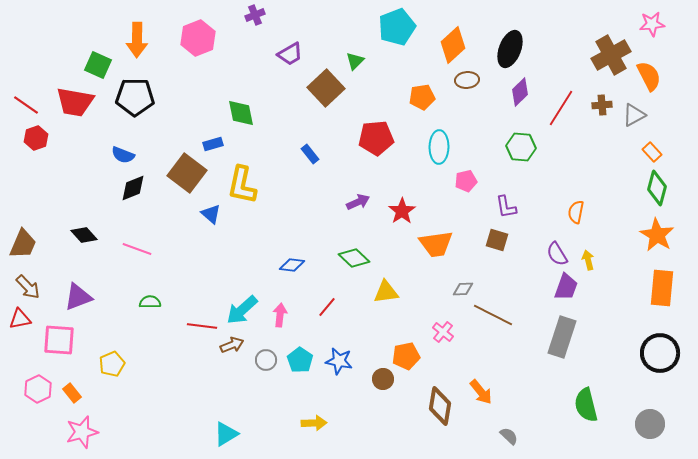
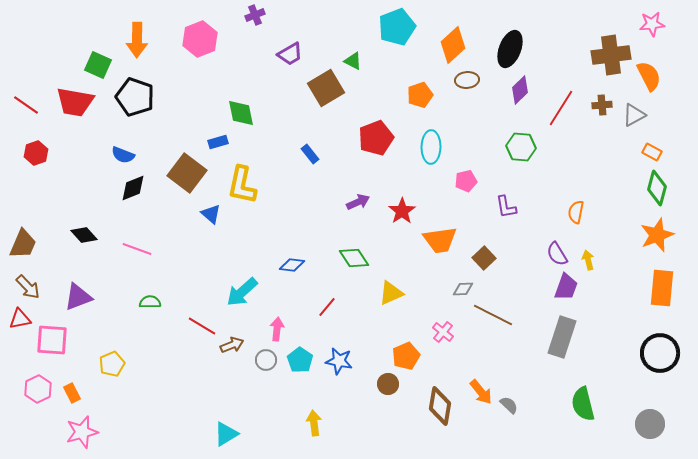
pink hexagon at (198, 38): moved 2 px right, 1 px down
brown cross at (611, 55): rotated 21 degrees clockwise
green triangle at (355, 61): moved 2 px left; rotated 48 degrees counterclockwise
brown square at (326, 88): rotated 12 degrees clockwise
purple diamond at (520, 92): moved 2 px up
black pentagon at (135, 97): rotated 18 degrees clockwise
orange pentagon at (422, 97): moved 2 px left, 2 px up; rotated 10 degrees counterclockwise
red hexagon at (36, 138): moved 15 px down
red pentagon at (376, 138): rotated 16 degrees counterclockwise
blue rectangle at (213, 144): moved 5 px right, 2 px up
cyan ellipse at (439, 147): moved 8 px left
orange rectangle at (652, 152): rotated 18 degrees counterclockwise
orange star at (657, 235): rotated 20 degrees clockwise
brown square at (497, 240): moved 13 px left, 18 px down; rotated 30 degrees clockwise
orange trapezoid at (436, 244): moved 4 px right, 4 px up
green diamond at (354, 258): rotated 12 degrees clockwise
yellow triangle at (386, 292): moved 5 px right, 1 px down; rotated 16 degrees counterclockwise
cyan arrow at (242, 310): moved 18 px up
pink arrow at (280, 315): moved 3 px left, 14 px down
red line at (202, 326): rotated 24 degrees clockwise
pink square at (59, 340): moved 7 px left
orange pentagon at (406, 356): rotated 12 degrees counterclockwise
brown circle at (383, 379): moved 5 px right, 5 px down
orange rectangle at (72, 393): rotated 12 degrees clockwise
green semicircle at (586, 405): moved 3 px left, 1 px up
yellow arrow at (314, 423): rotated 95 degrees counterclockwise
gray semicircle at (509, 436): moved 31 px up
